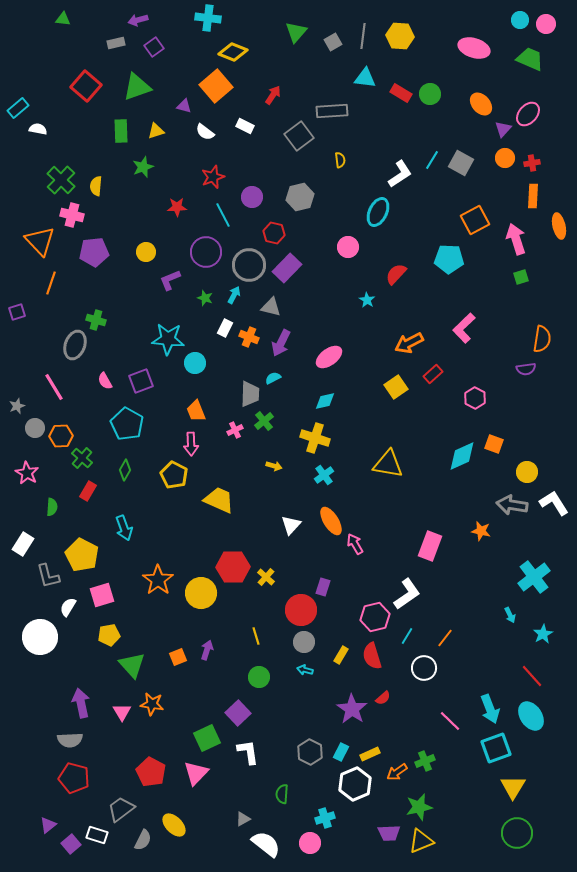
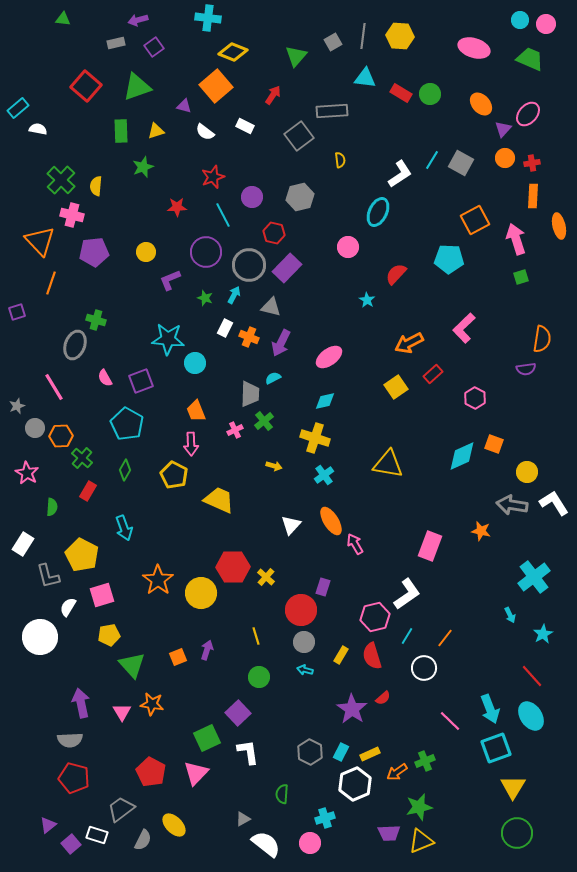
green triangle at (296, 32): moved 24 px down
pink semicircle at (105, 381): moved 3 px up
